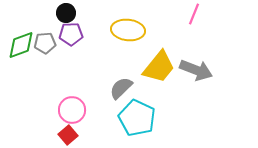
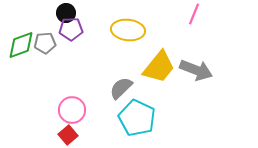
purple pentagon: moved 5 px up
